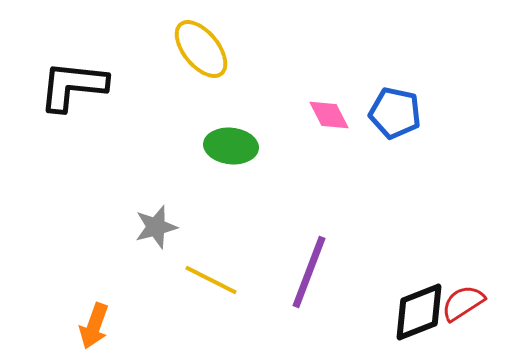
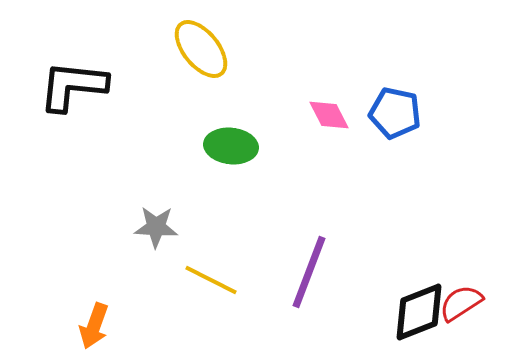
gray star: rotated 18 degrees clockwise
red semicircle: moved 2 px left
